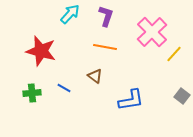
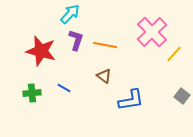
purple L-shape: moved 30 px left, 24 px down
orange line: moved 2 px up
brown triangle: moved 9 px right
